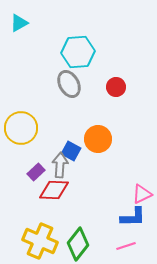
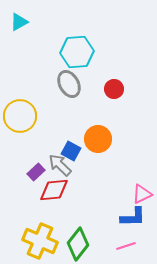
cyan triangle: moved 1 px up
cyan hexagon: moved 1 px left
red circle: moved 2 px left, 2 px down
yellow circle: moved 1 px left, 12 px up
gray arrow: rotated 50 degrees counterclockwise
red diamond: rotated 8 degrees counterclockwise
